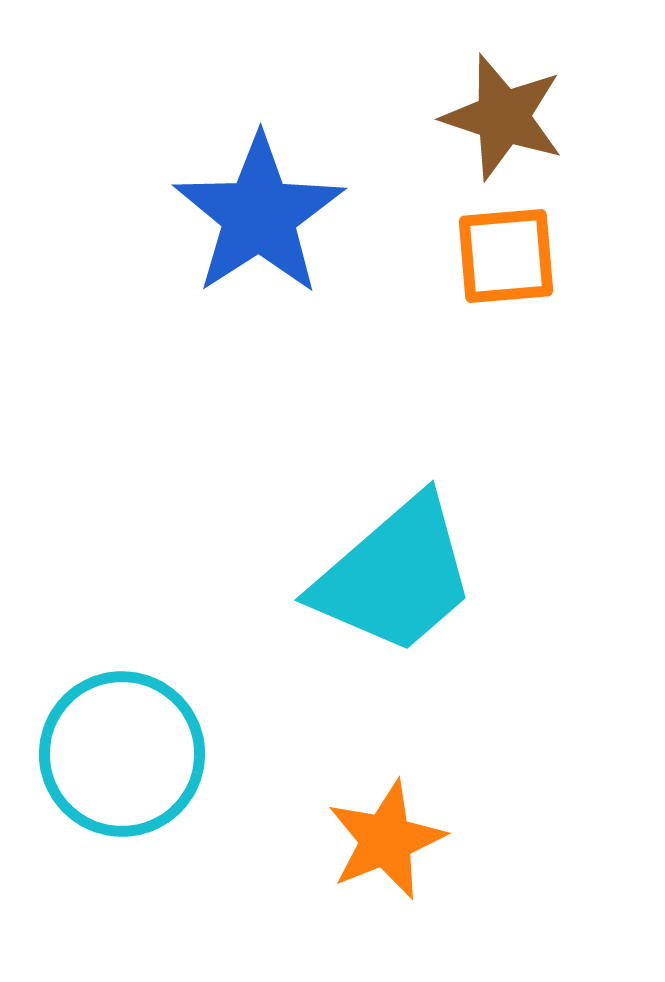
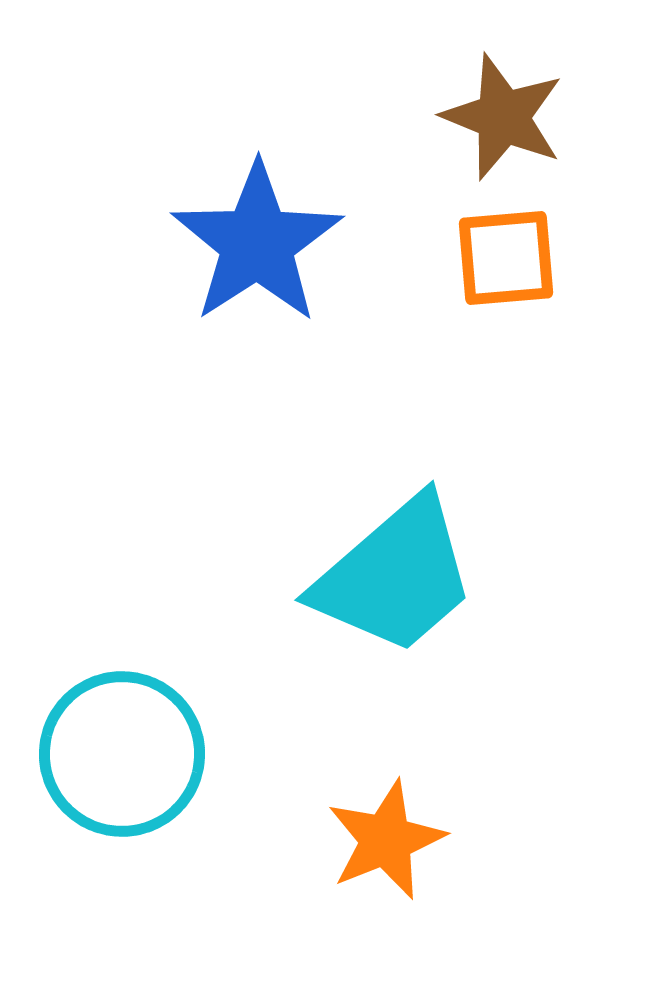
brown star: rotated 4 degrees clockwise
blue star: moved 2 px left, 28 px down
orange square: moved 2 px down
